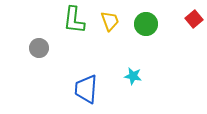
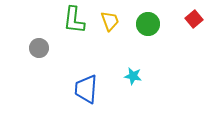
green circle: moved 2 px right
